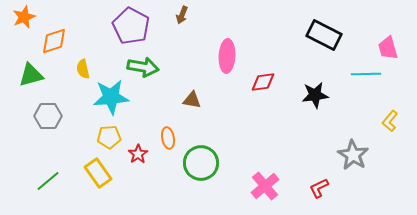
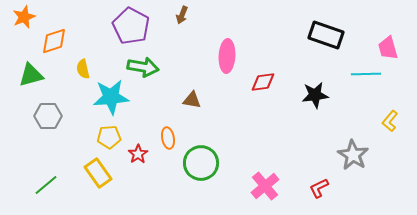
black rectangle: moved 2 px right; rotated 8 degrees counterclockwise
green line: moved 2 px left, 4 px down
